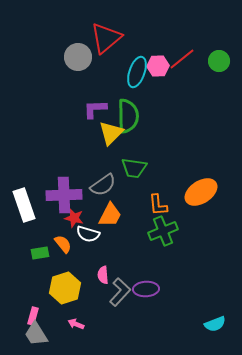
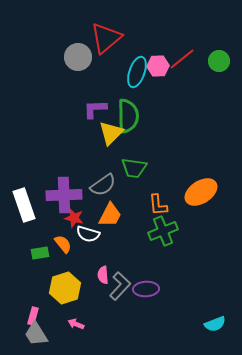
gray L-shape: moved 6 px up
